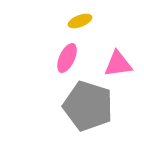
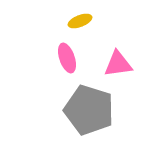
pink ellipse: rotated 44 degrees counterclockwise
gray pentagon: moved 1 px right, 4 px down
